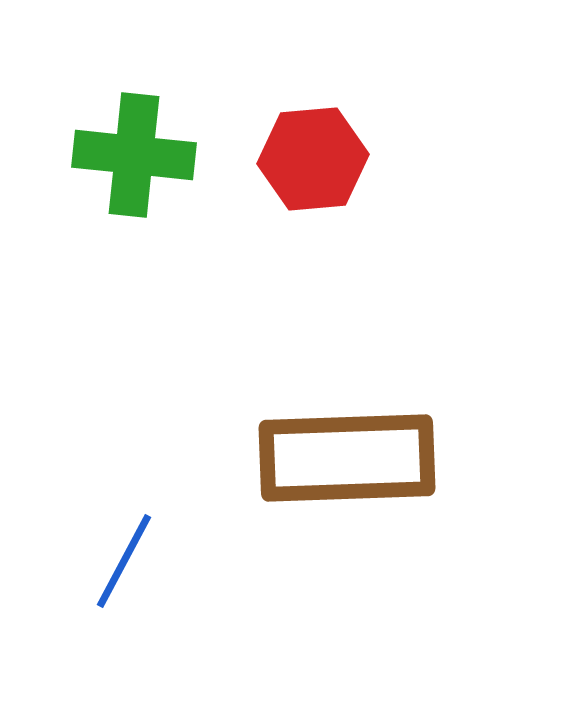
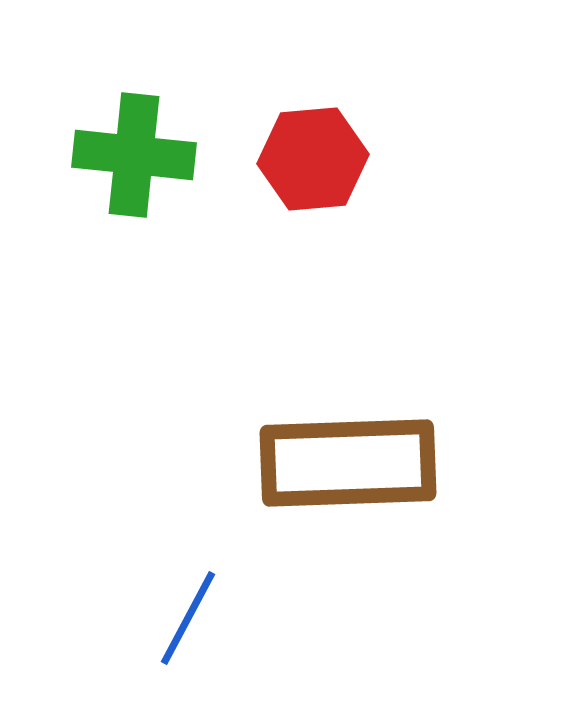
brown rectangle: moved 1 px right, 5 px down
blue line: moved 64 px right, 57 px down
